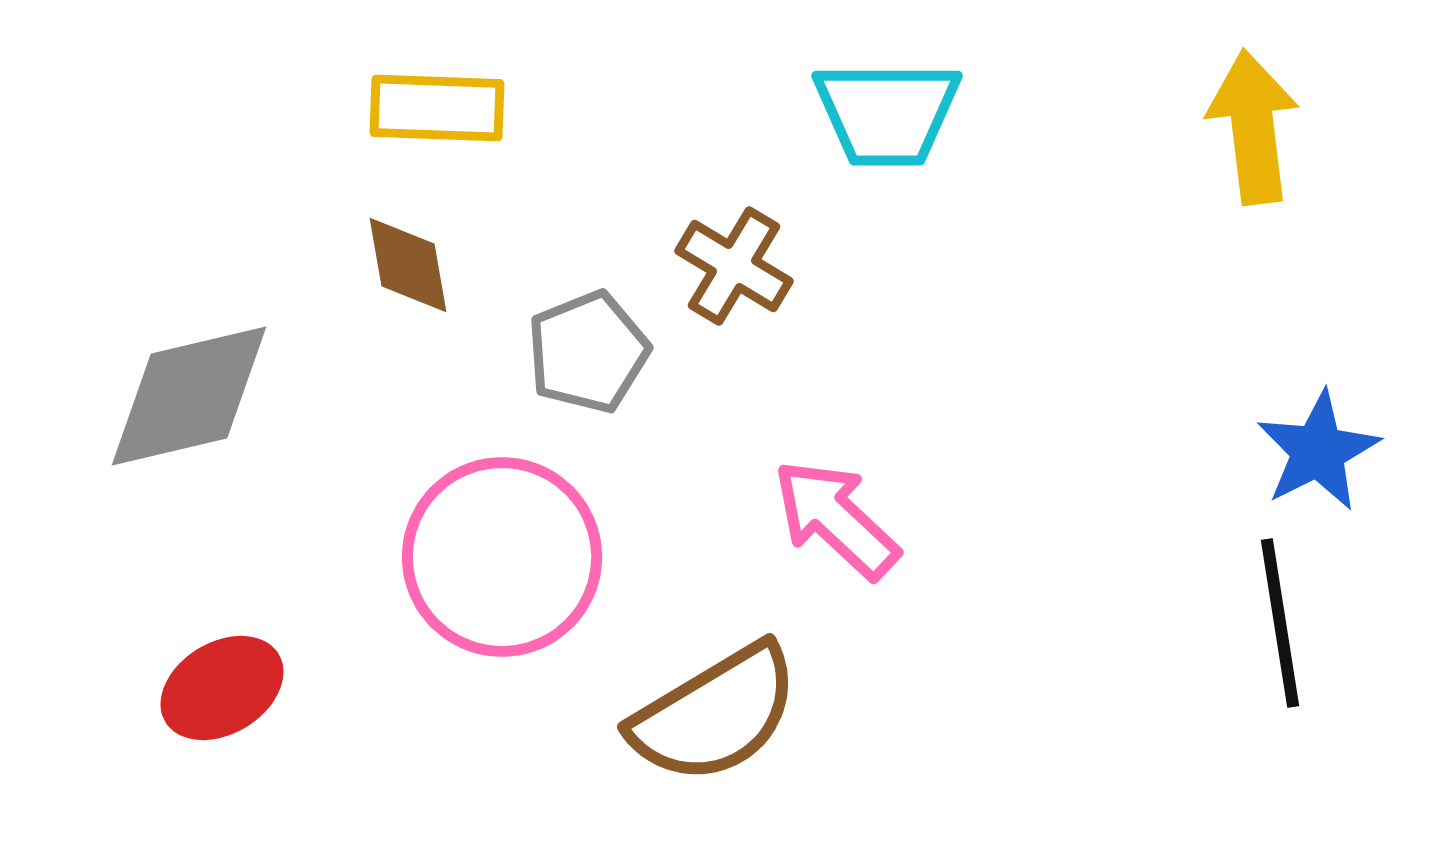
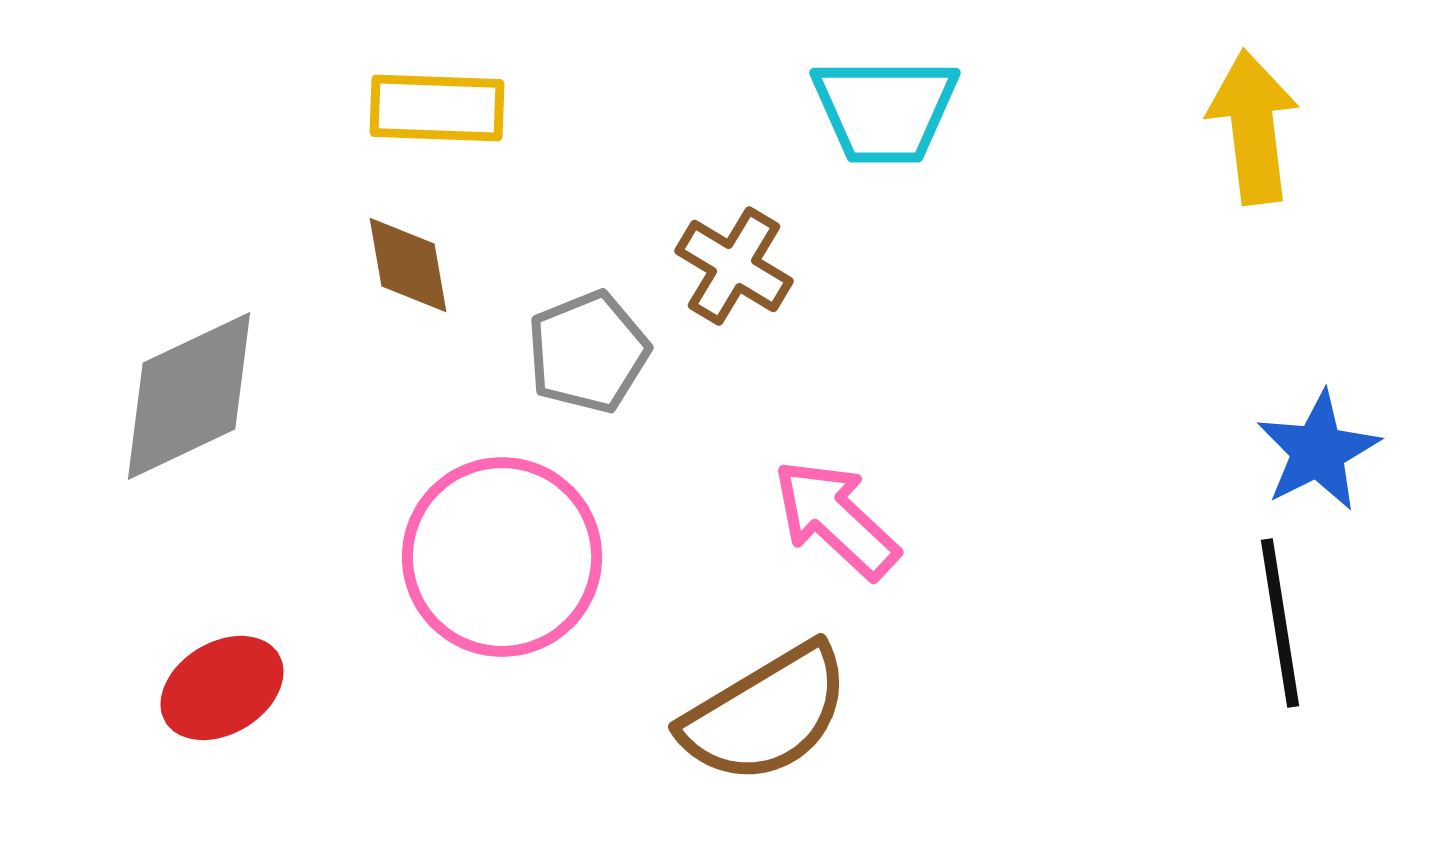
cyan trapezoid: moved 2 px left, 3 px up
gray diamond: rotated 12 degrees counterclockwise
brown semicircle: moved 51 px right
